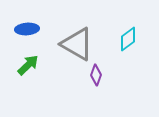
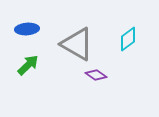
purple diamond: rotated 75 degrees counterclockwise
